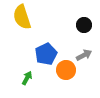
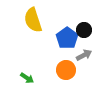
yellow semicircle: moved 11 px right, 3 px down
black circle: moved 5 px down
blue pentagon: moved 21 px right, 16 px up; rotated 10 degrees counterclockwise
green arrow: rotated 96 degrees clockwise
